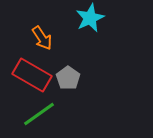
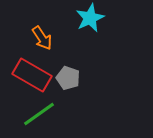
gray pentagon: rotated 15 degrees counterclockwise
